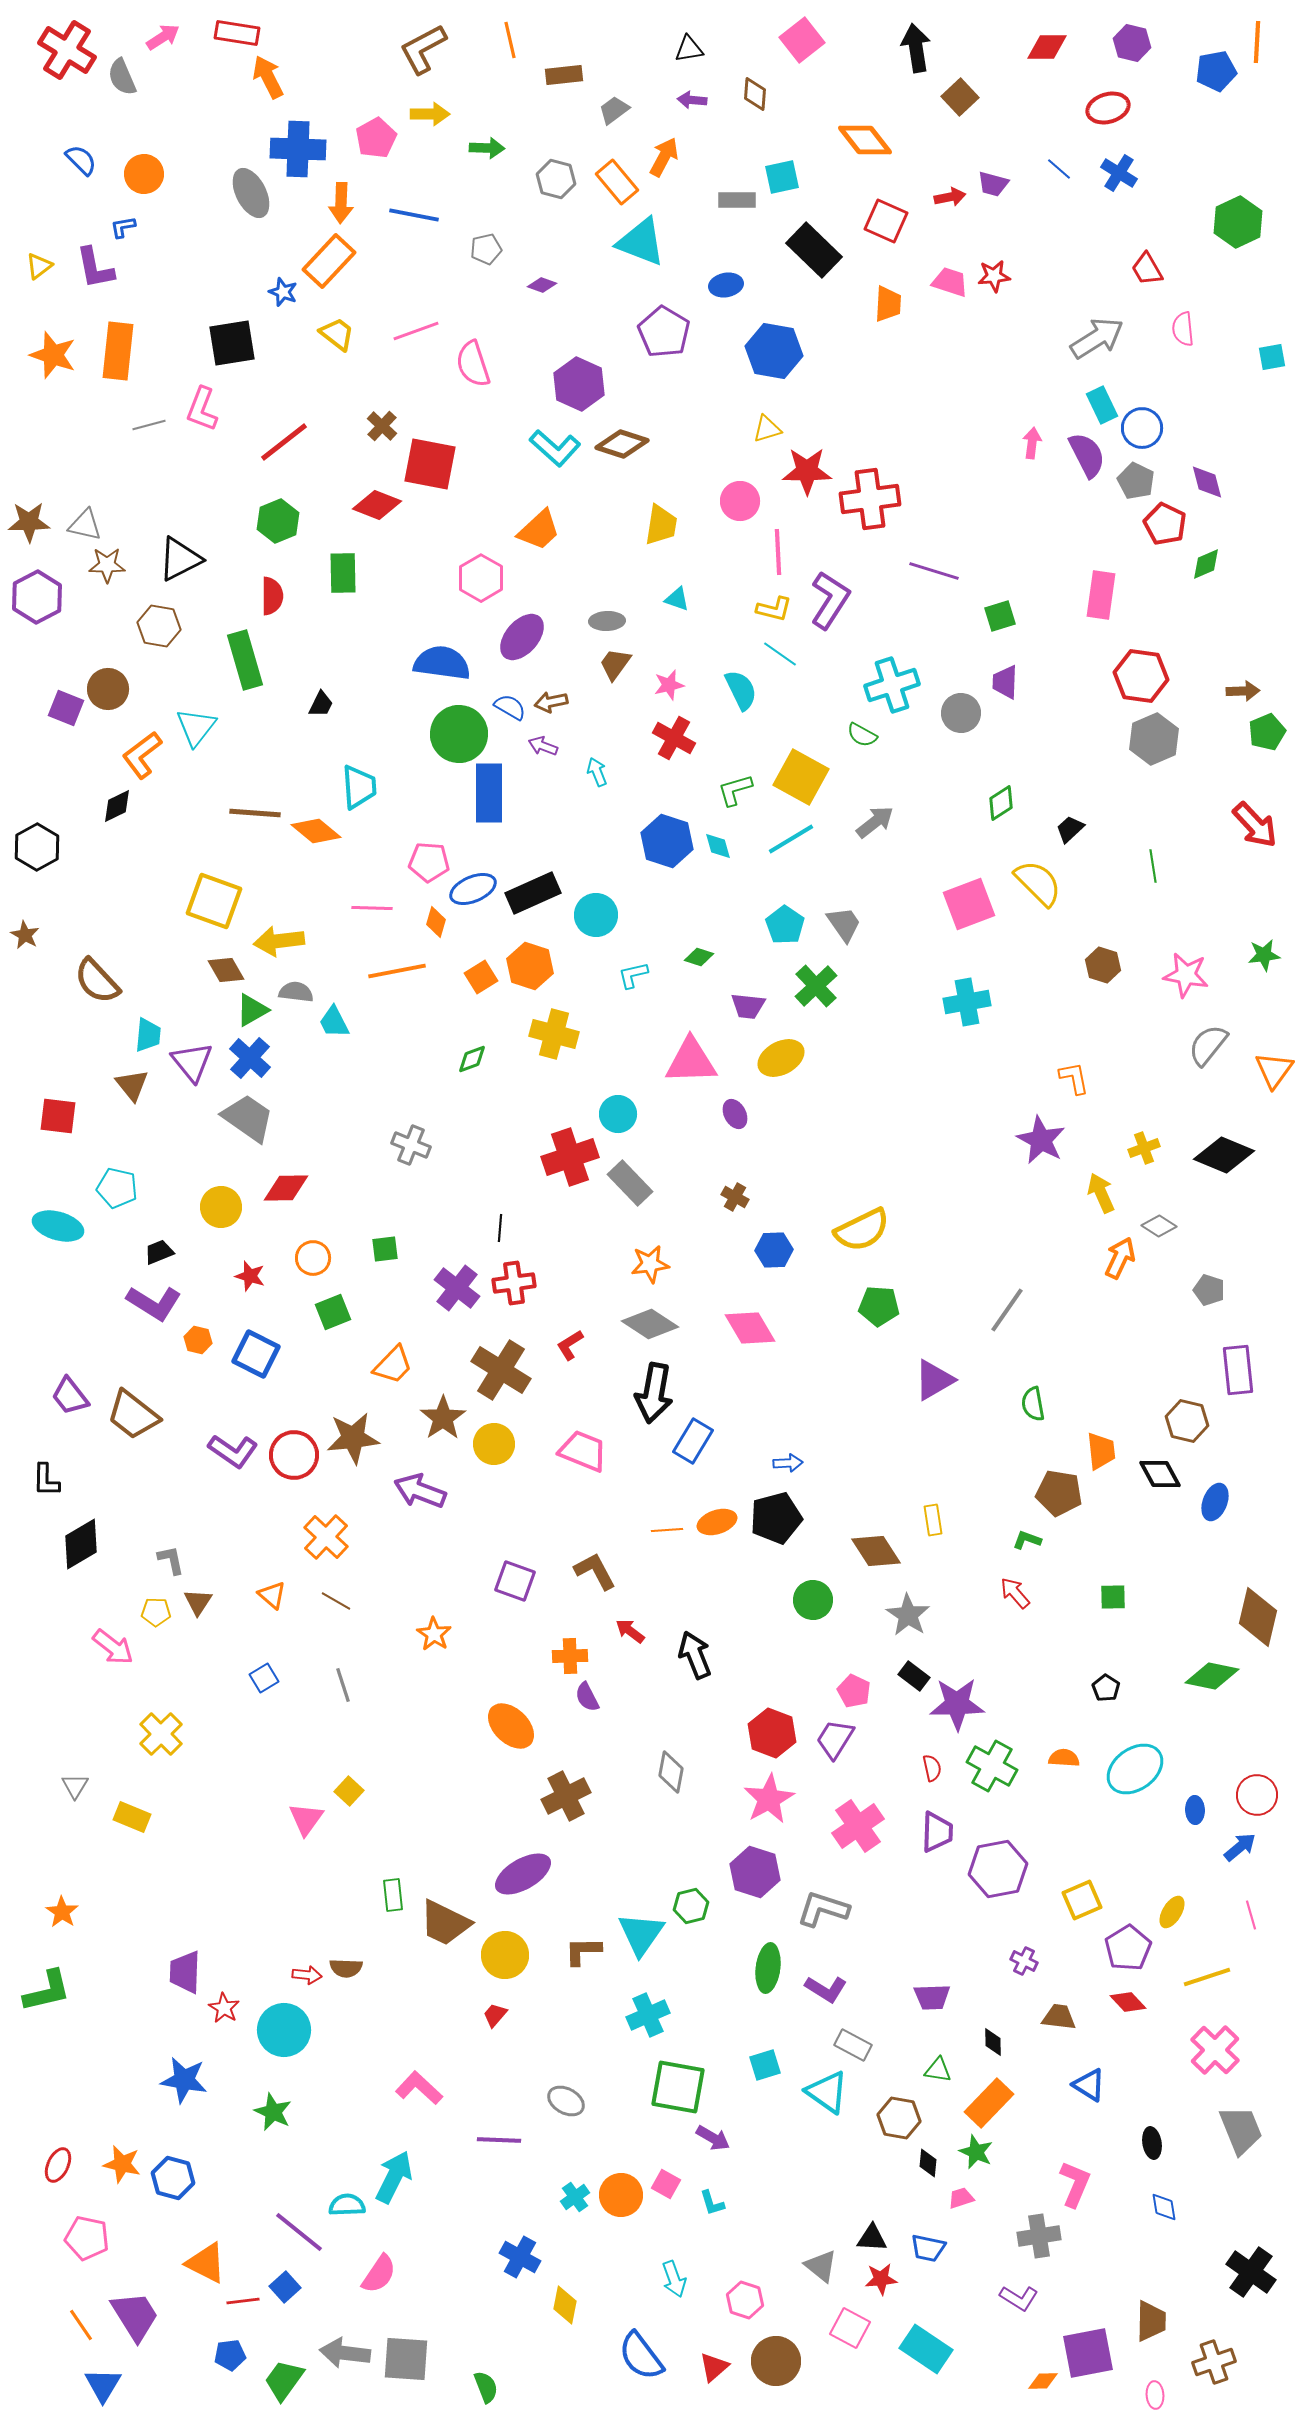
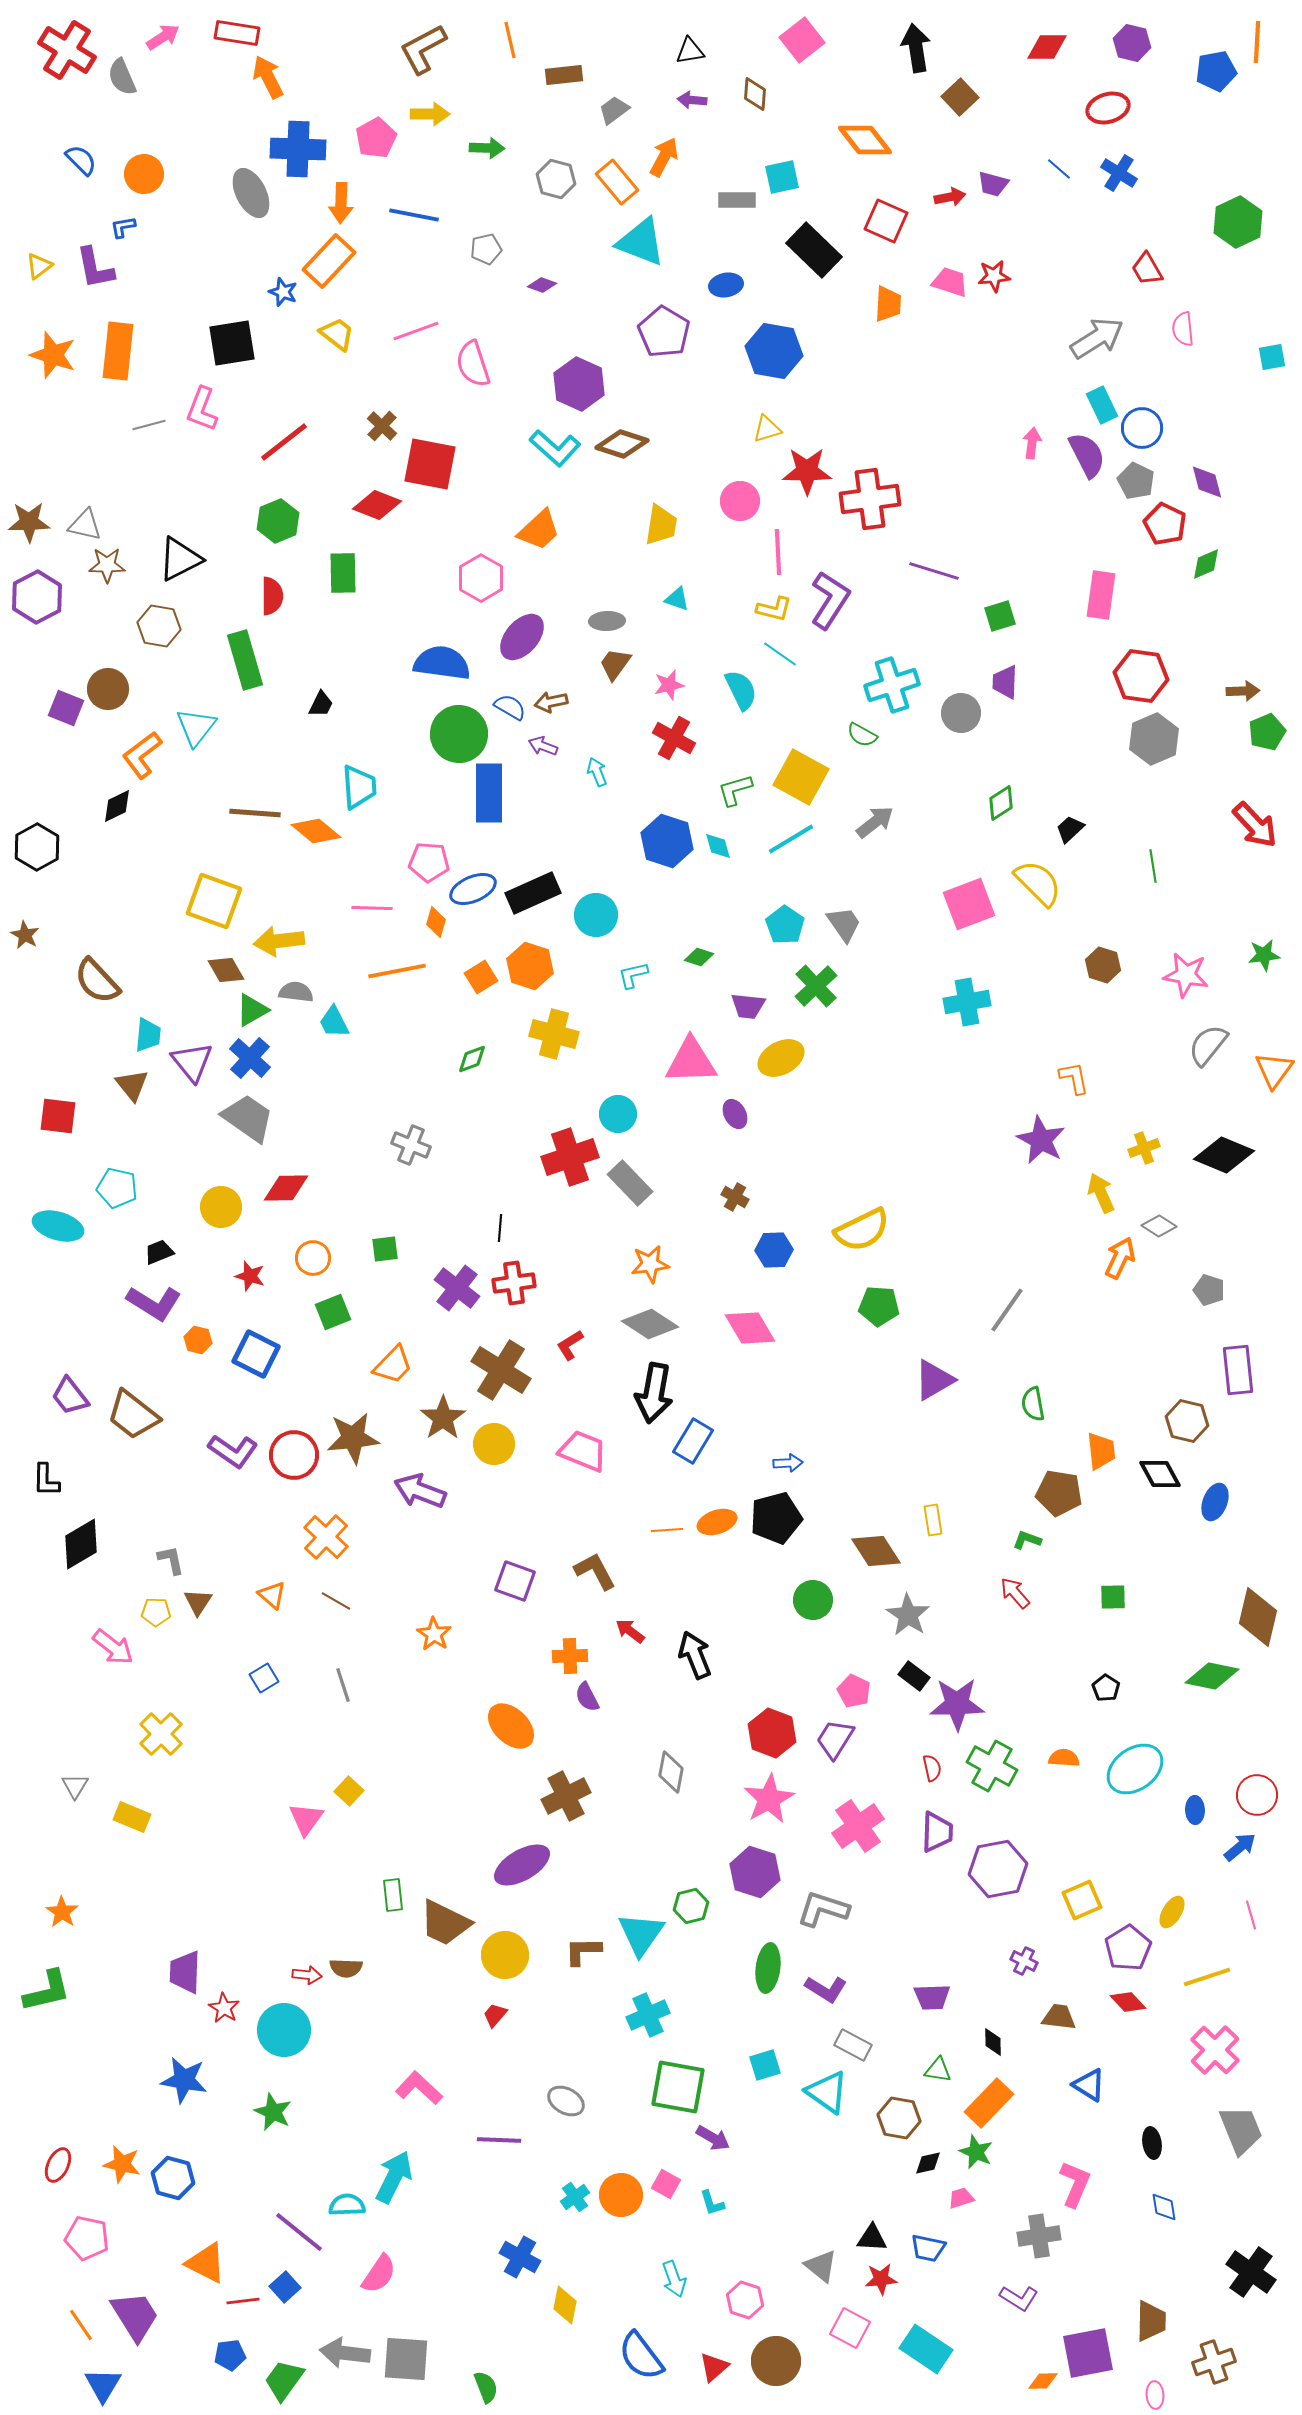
black triangle at (689, 49): moved 1 px right, 2 px down
purple ellipse at (523, 1874): moved 1 px left, 9 px up
black diamond at (928, 2163): rotated 72 degrees clockwise
